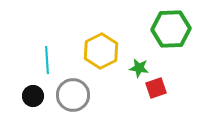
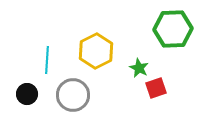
green hexagon: moved 2 px right
yellow hexagon: moved 5 px left
cyan line: rotated 8 degrees clockwise
green star: rotated 18 degrees clockwise
black circle: moved 6 px left, 2 px up
